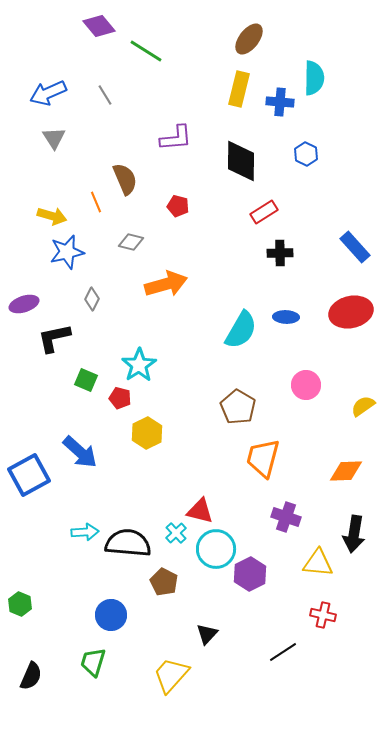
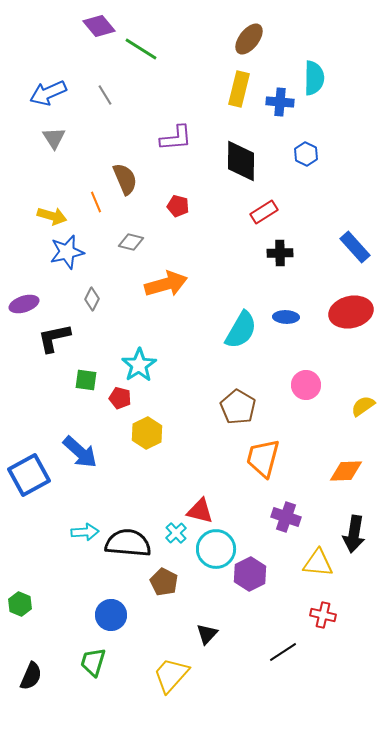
green line at (146, 51): moved 5 px left, 2 px up
green square at (86, 380): rotated 15 degrees counterclockwise
